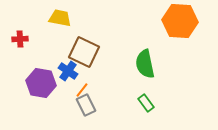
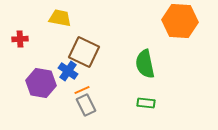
orange line: rotated 28 degrees clockwise
green rectangle: rotated 48 degrees counterclockwise
